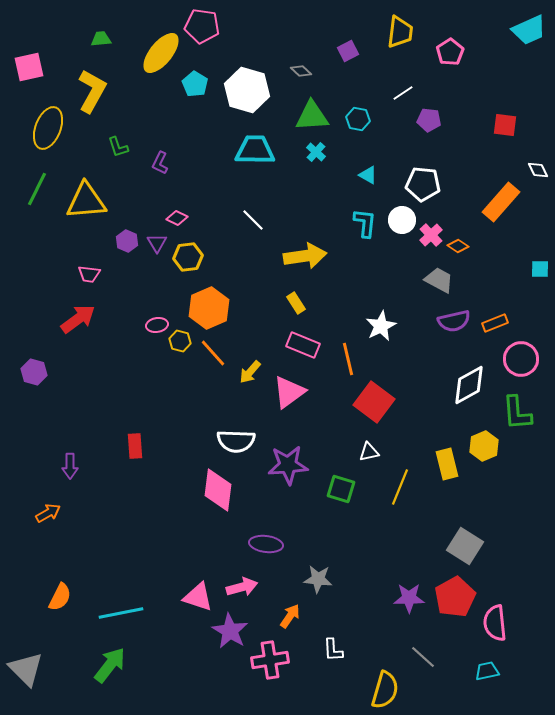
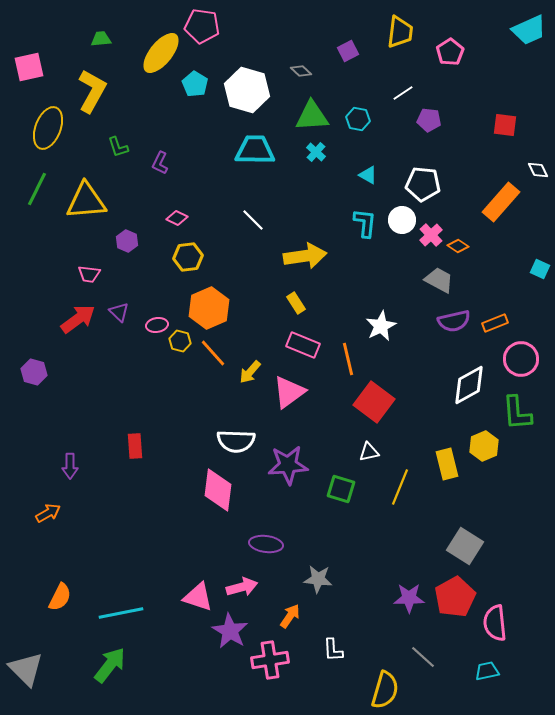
purple triangle at (157, 243): moved 38 px left, 69 px down; rotated 15 degrees counterclockwise
cyan square at (540, 269): rotated 24 degrees clockwise
